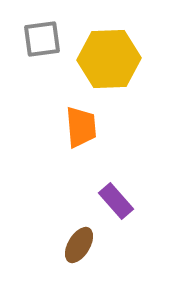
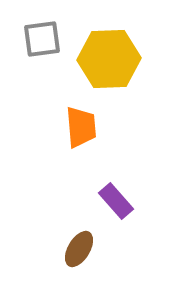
brown ellipse: moved 4 px down
